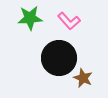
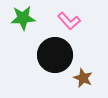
green star: moved 7 px left
black circle: moved 4 px left, 3 px up
